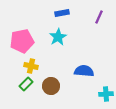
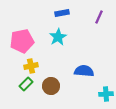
yellow cross: rotated 24 degrees counterclockwise
